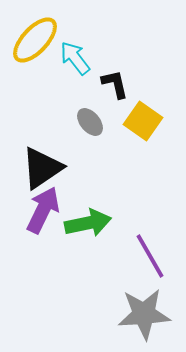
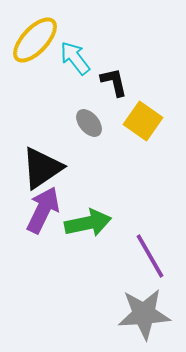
black L-shape: moved 1 px left, 2 px up
gray ellipse: moved 1 px left, 1 px down
